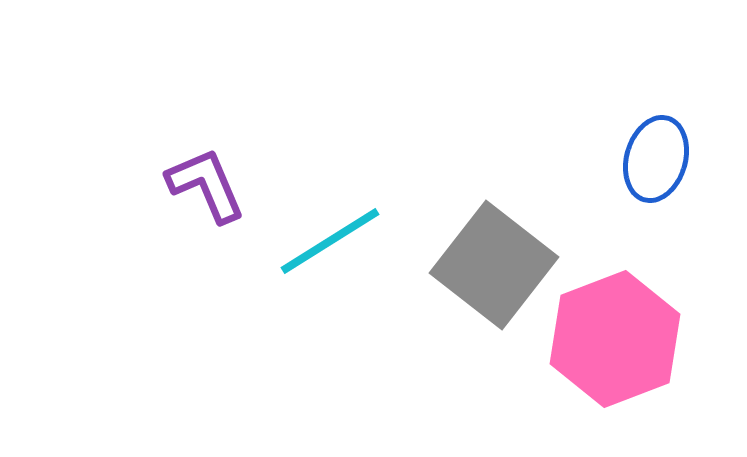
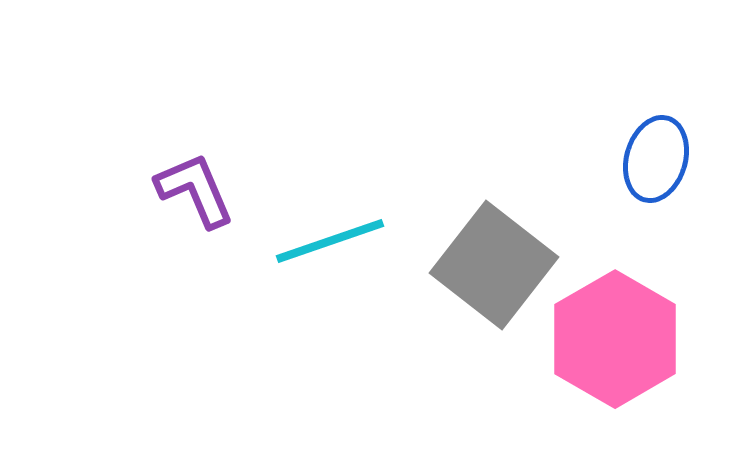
purple L-shape: moved 11 px left, 5 px down
cyan line: rotated 13 degrees clockwise
pink hexagon: rotated 9 degrees counterclockwise
